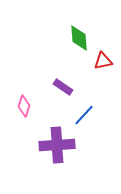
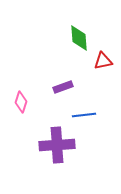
purple rectangle: rotated 54 degrees counterclockwise
pink diamond: moved 3 px left, 4 px up
blue line: rotated 40 degrees clockwise
